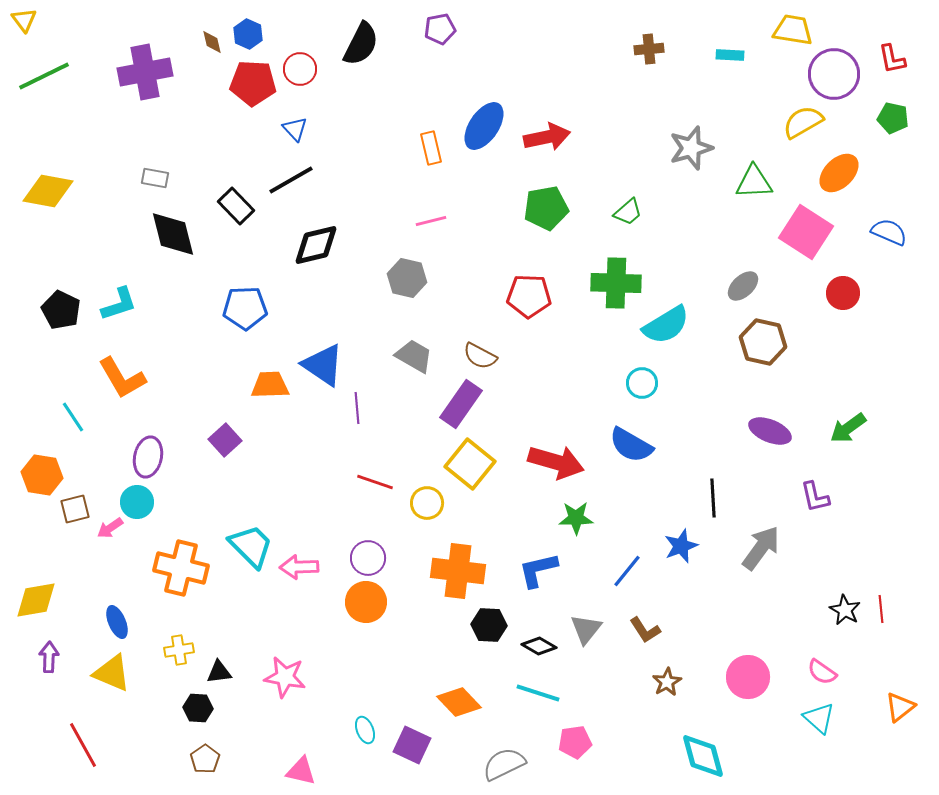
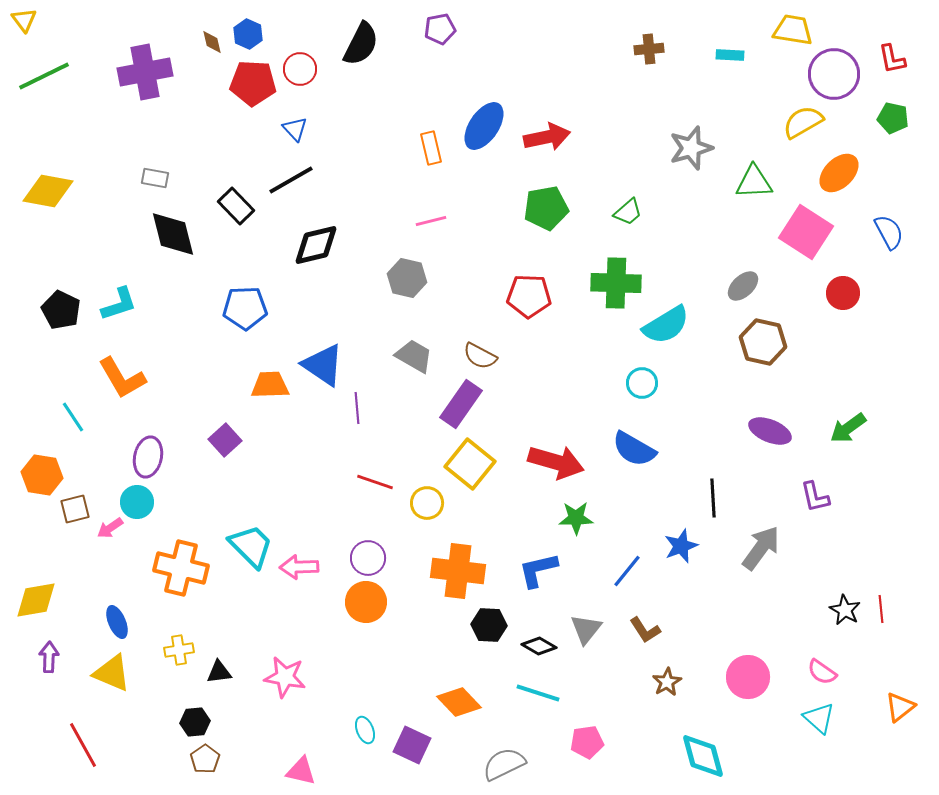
blue semicircle at (889, 232): rotated 39 degrees clockwise
blue semicircle at (631, 445): moved 3 px right, 4 px down
black hexagon at (198, 708): moved 3 px left, 14 px down; rotated 8 degrees counterclockwise
pink pentagon at (575, 742): moved 12 px right
